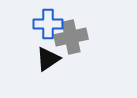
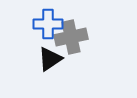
black triangle: moved 2 px right
